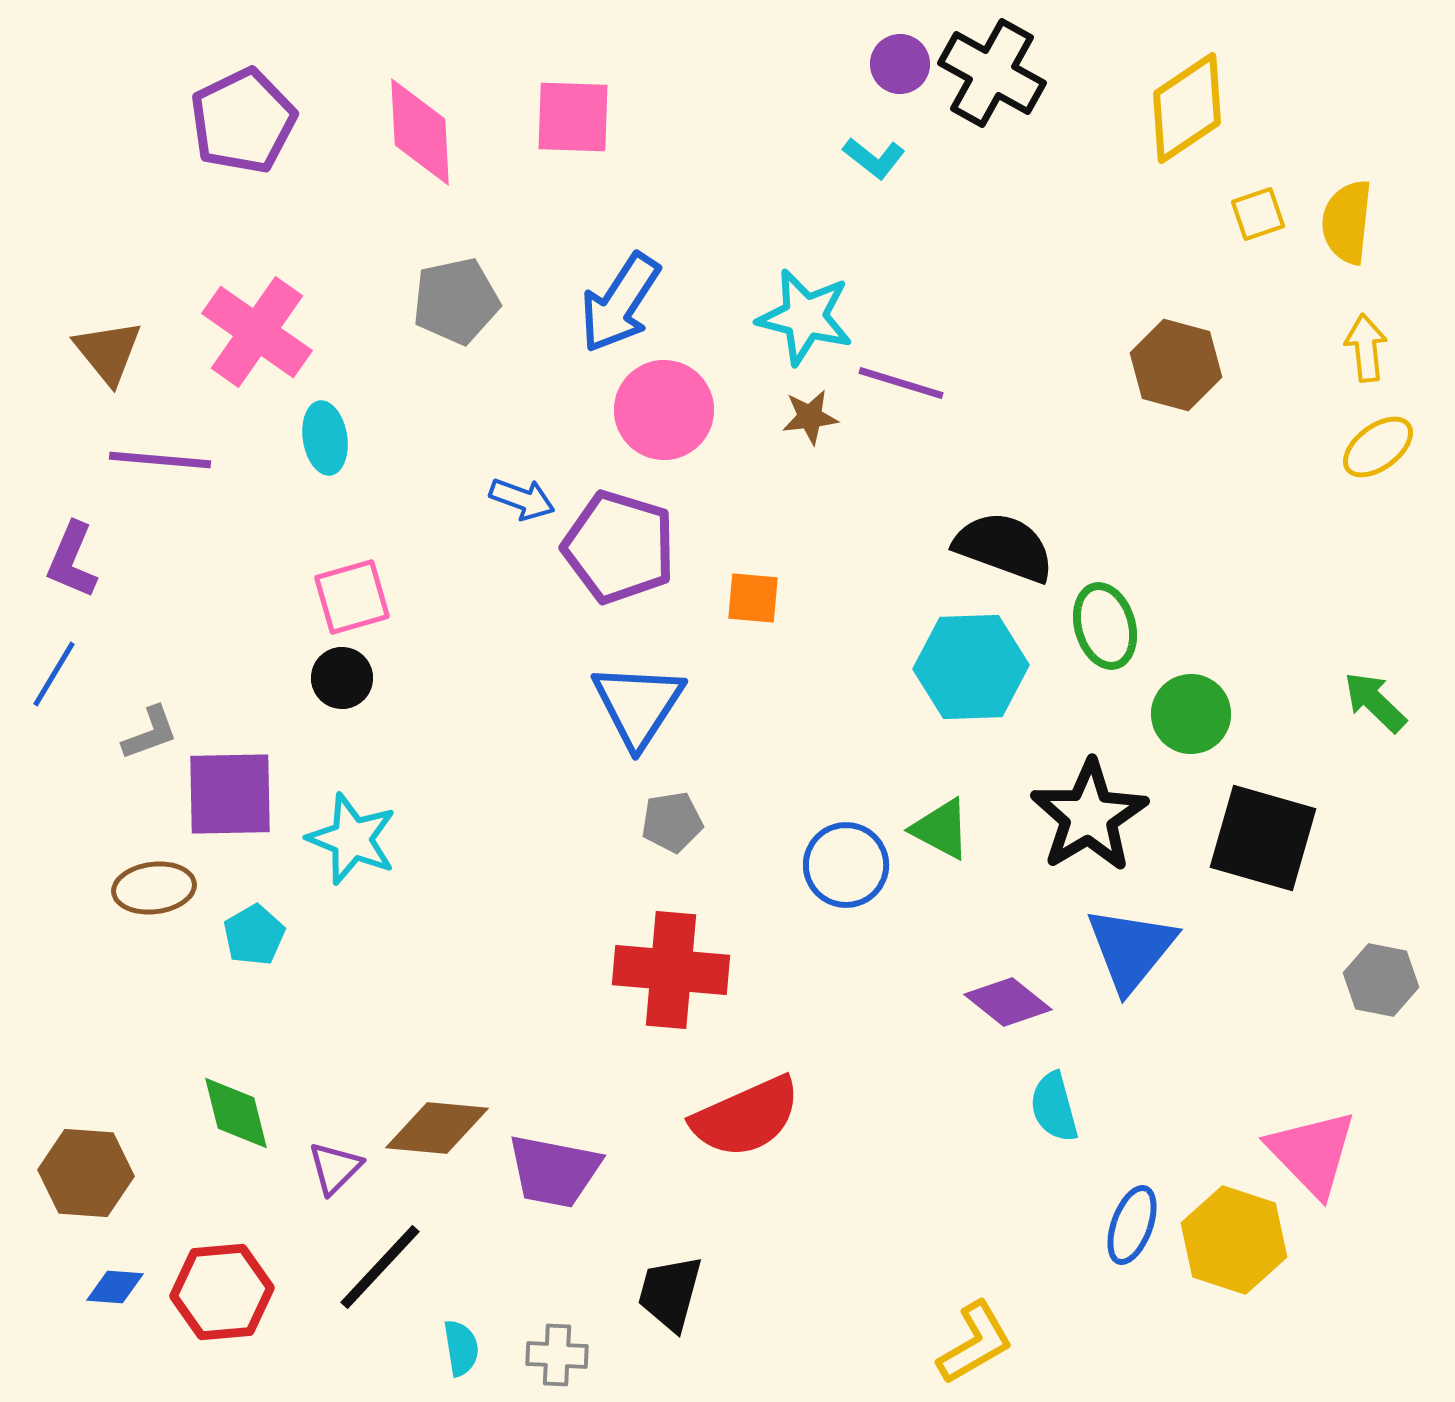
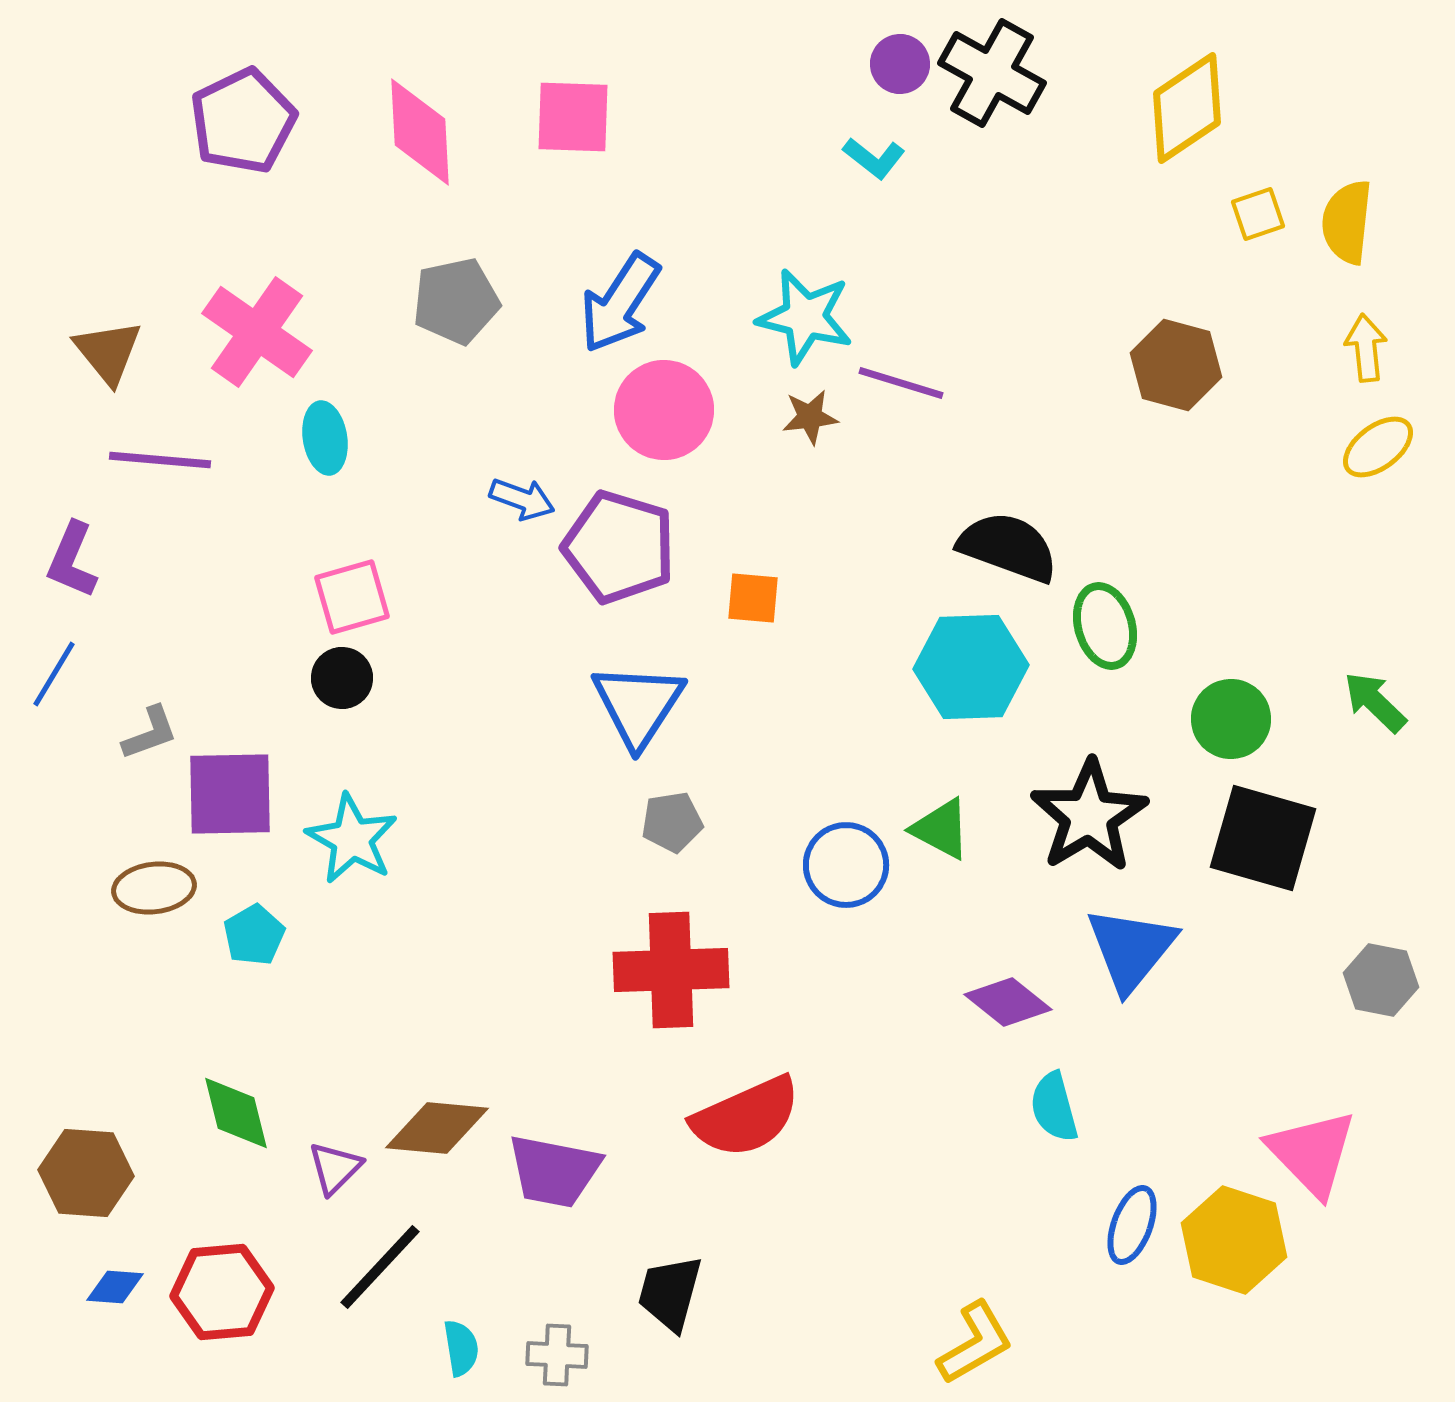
black semicircle at (1004, 547): moved 4 px right
green circle at (1191, 714): moved 40 px right, 5 px down
cyan star at (352, 839): rotated 8 degrees clockwise
red cross at (671, 970): rotated 7 degrees counterclockwise
